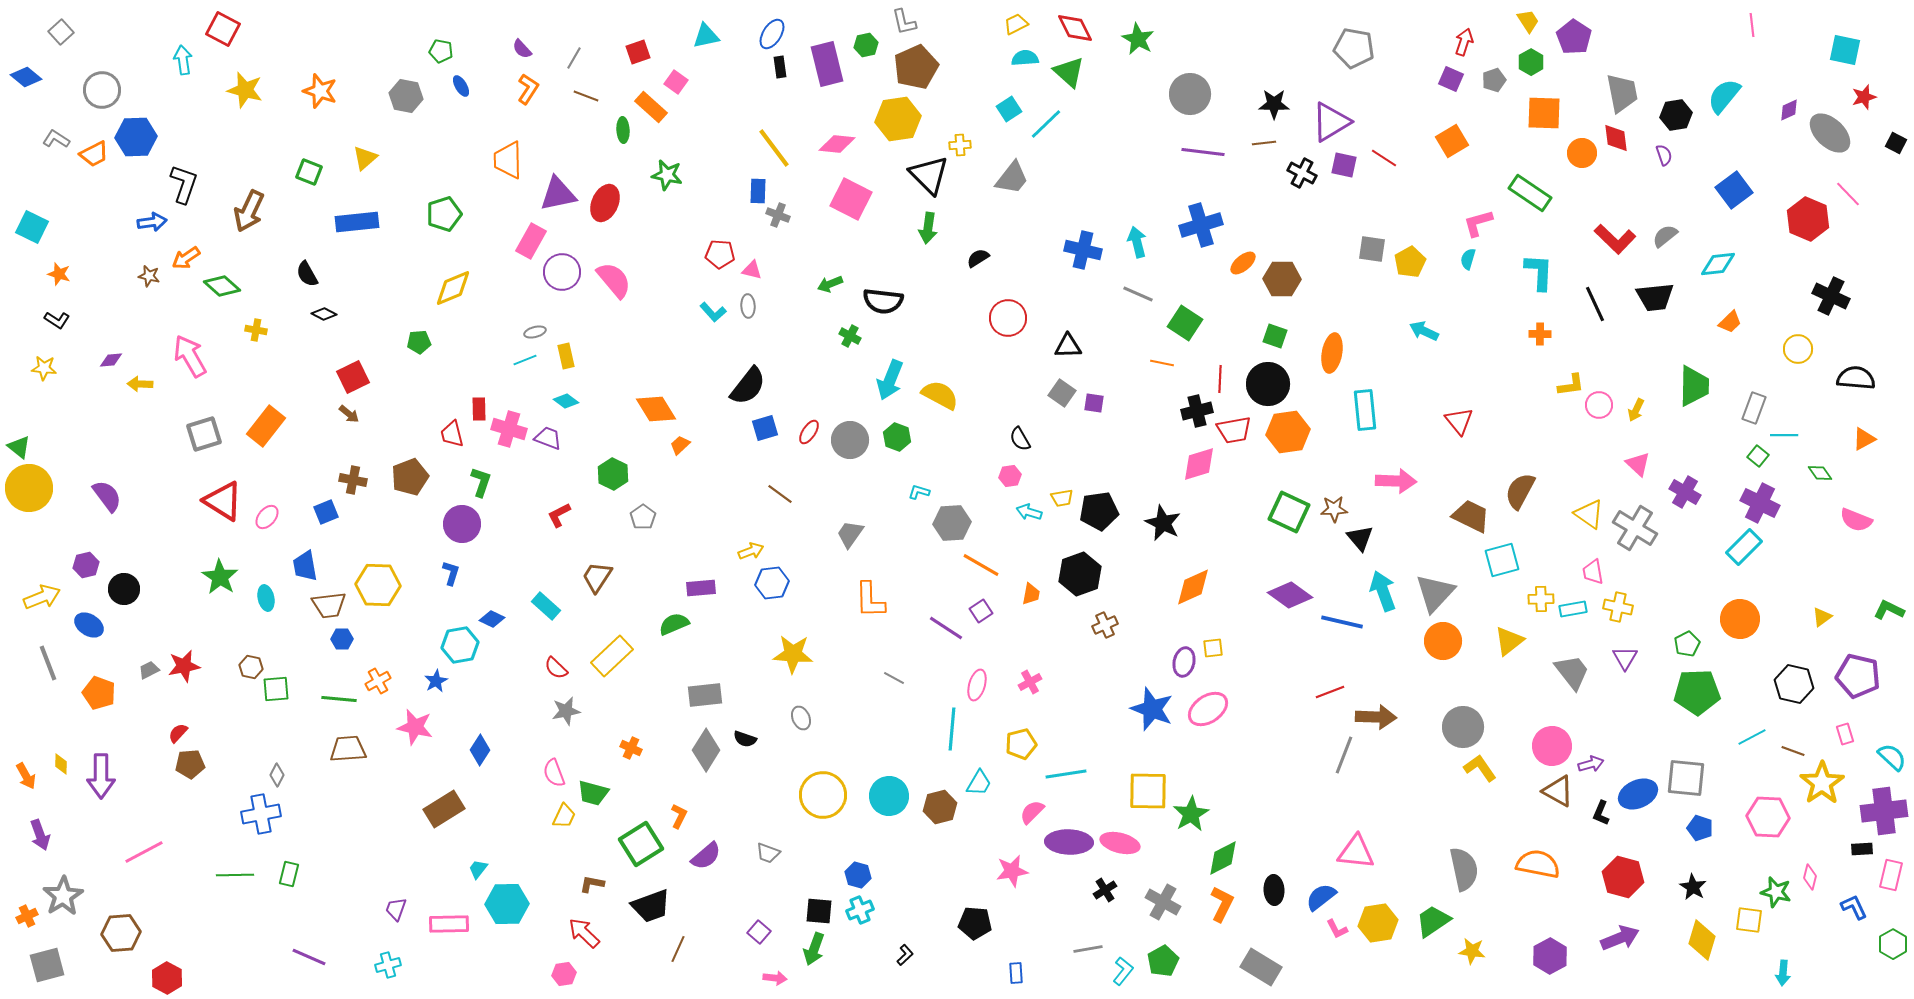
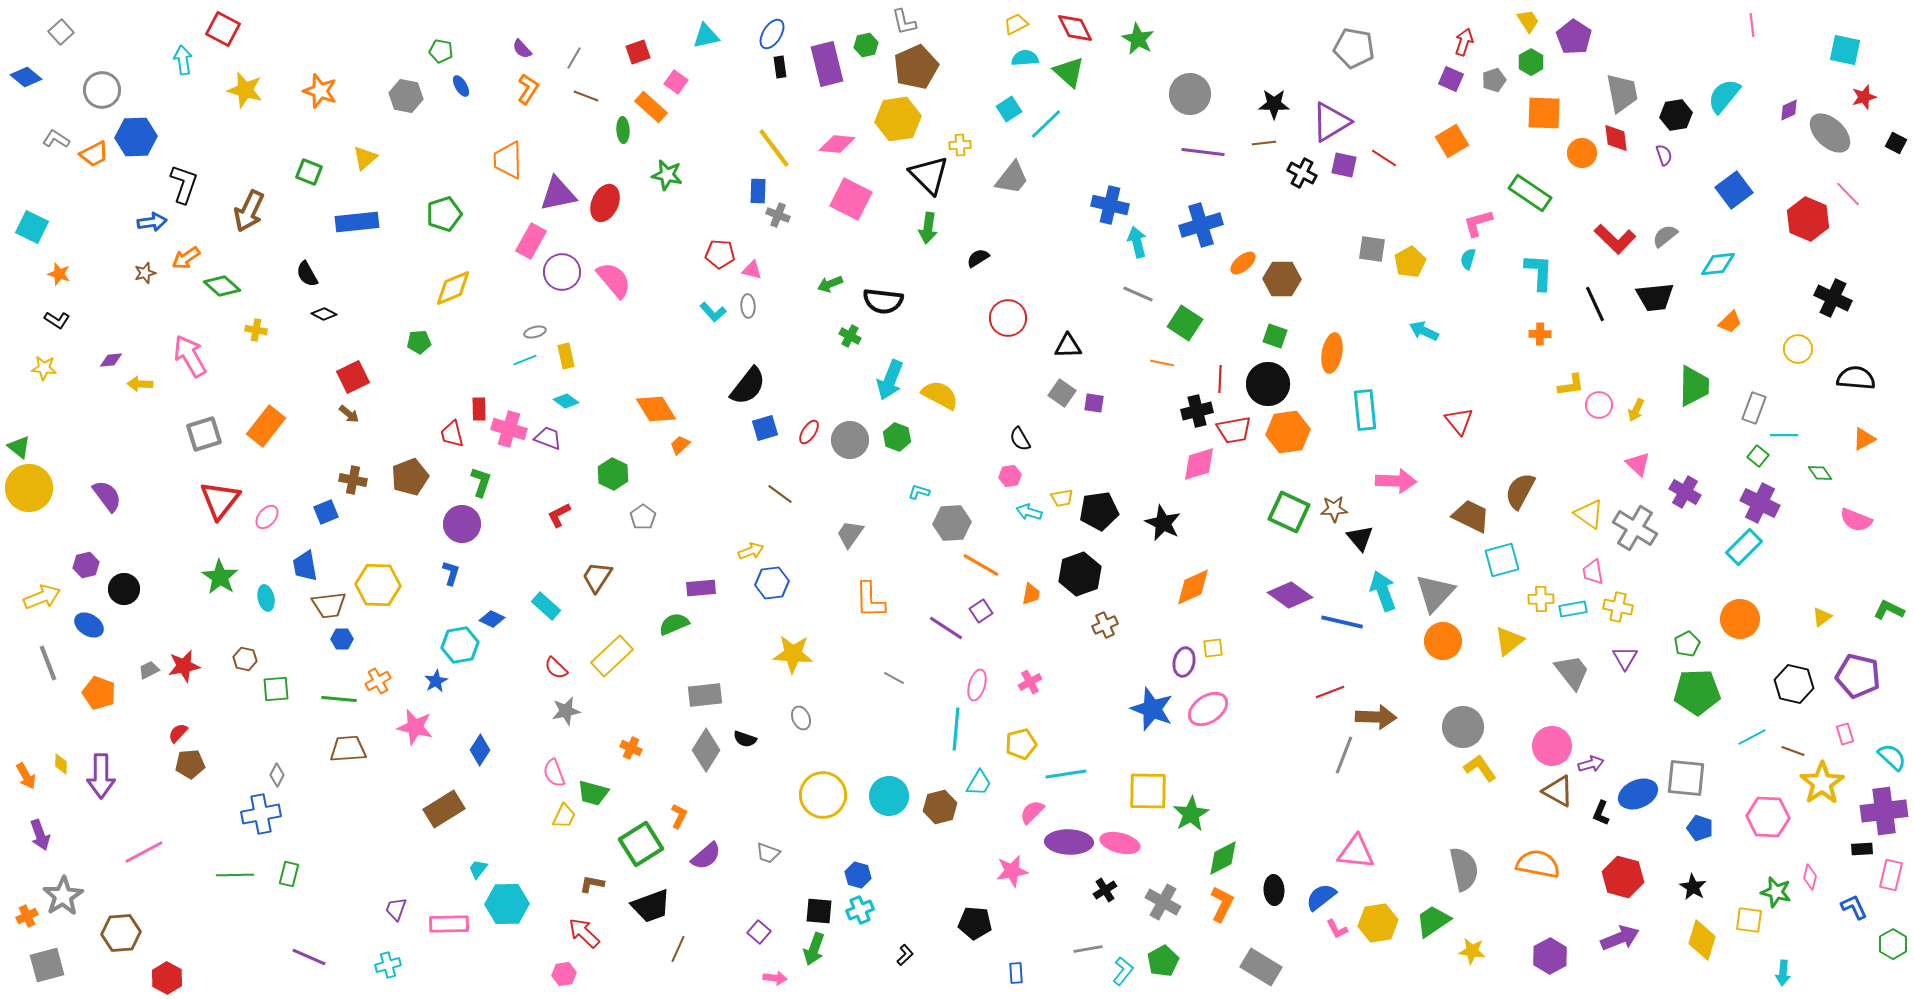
blue cross at (1083, 250): moved 27 px right, 45 px up
brown star at (149, 276): moved 4 px left, 3 px up; rotated 30 degrees counterclockwise
black cross at (1831, 296): moved 2 px right, 2 px down
red triangle at (223, 501): moved 3 px left, 1 px up; rotated 36 degrees clockwise
brown hexagon at (251, 667): moved 6 px left, 8 px up
cyan line at (952, 729): moved 4 px right
